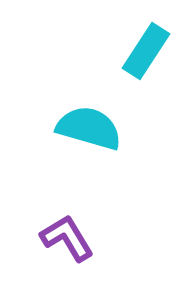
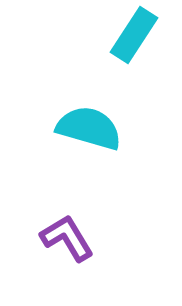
cyan rectangle: moved 12 px left, 16 px up
